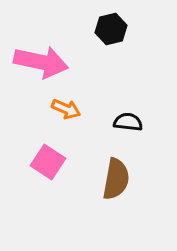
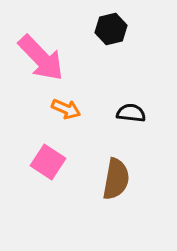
pink arrow: moved 4 px up; rotated 34 degrees clockwise
black semicircle: moved 3 px right, 9 px up
